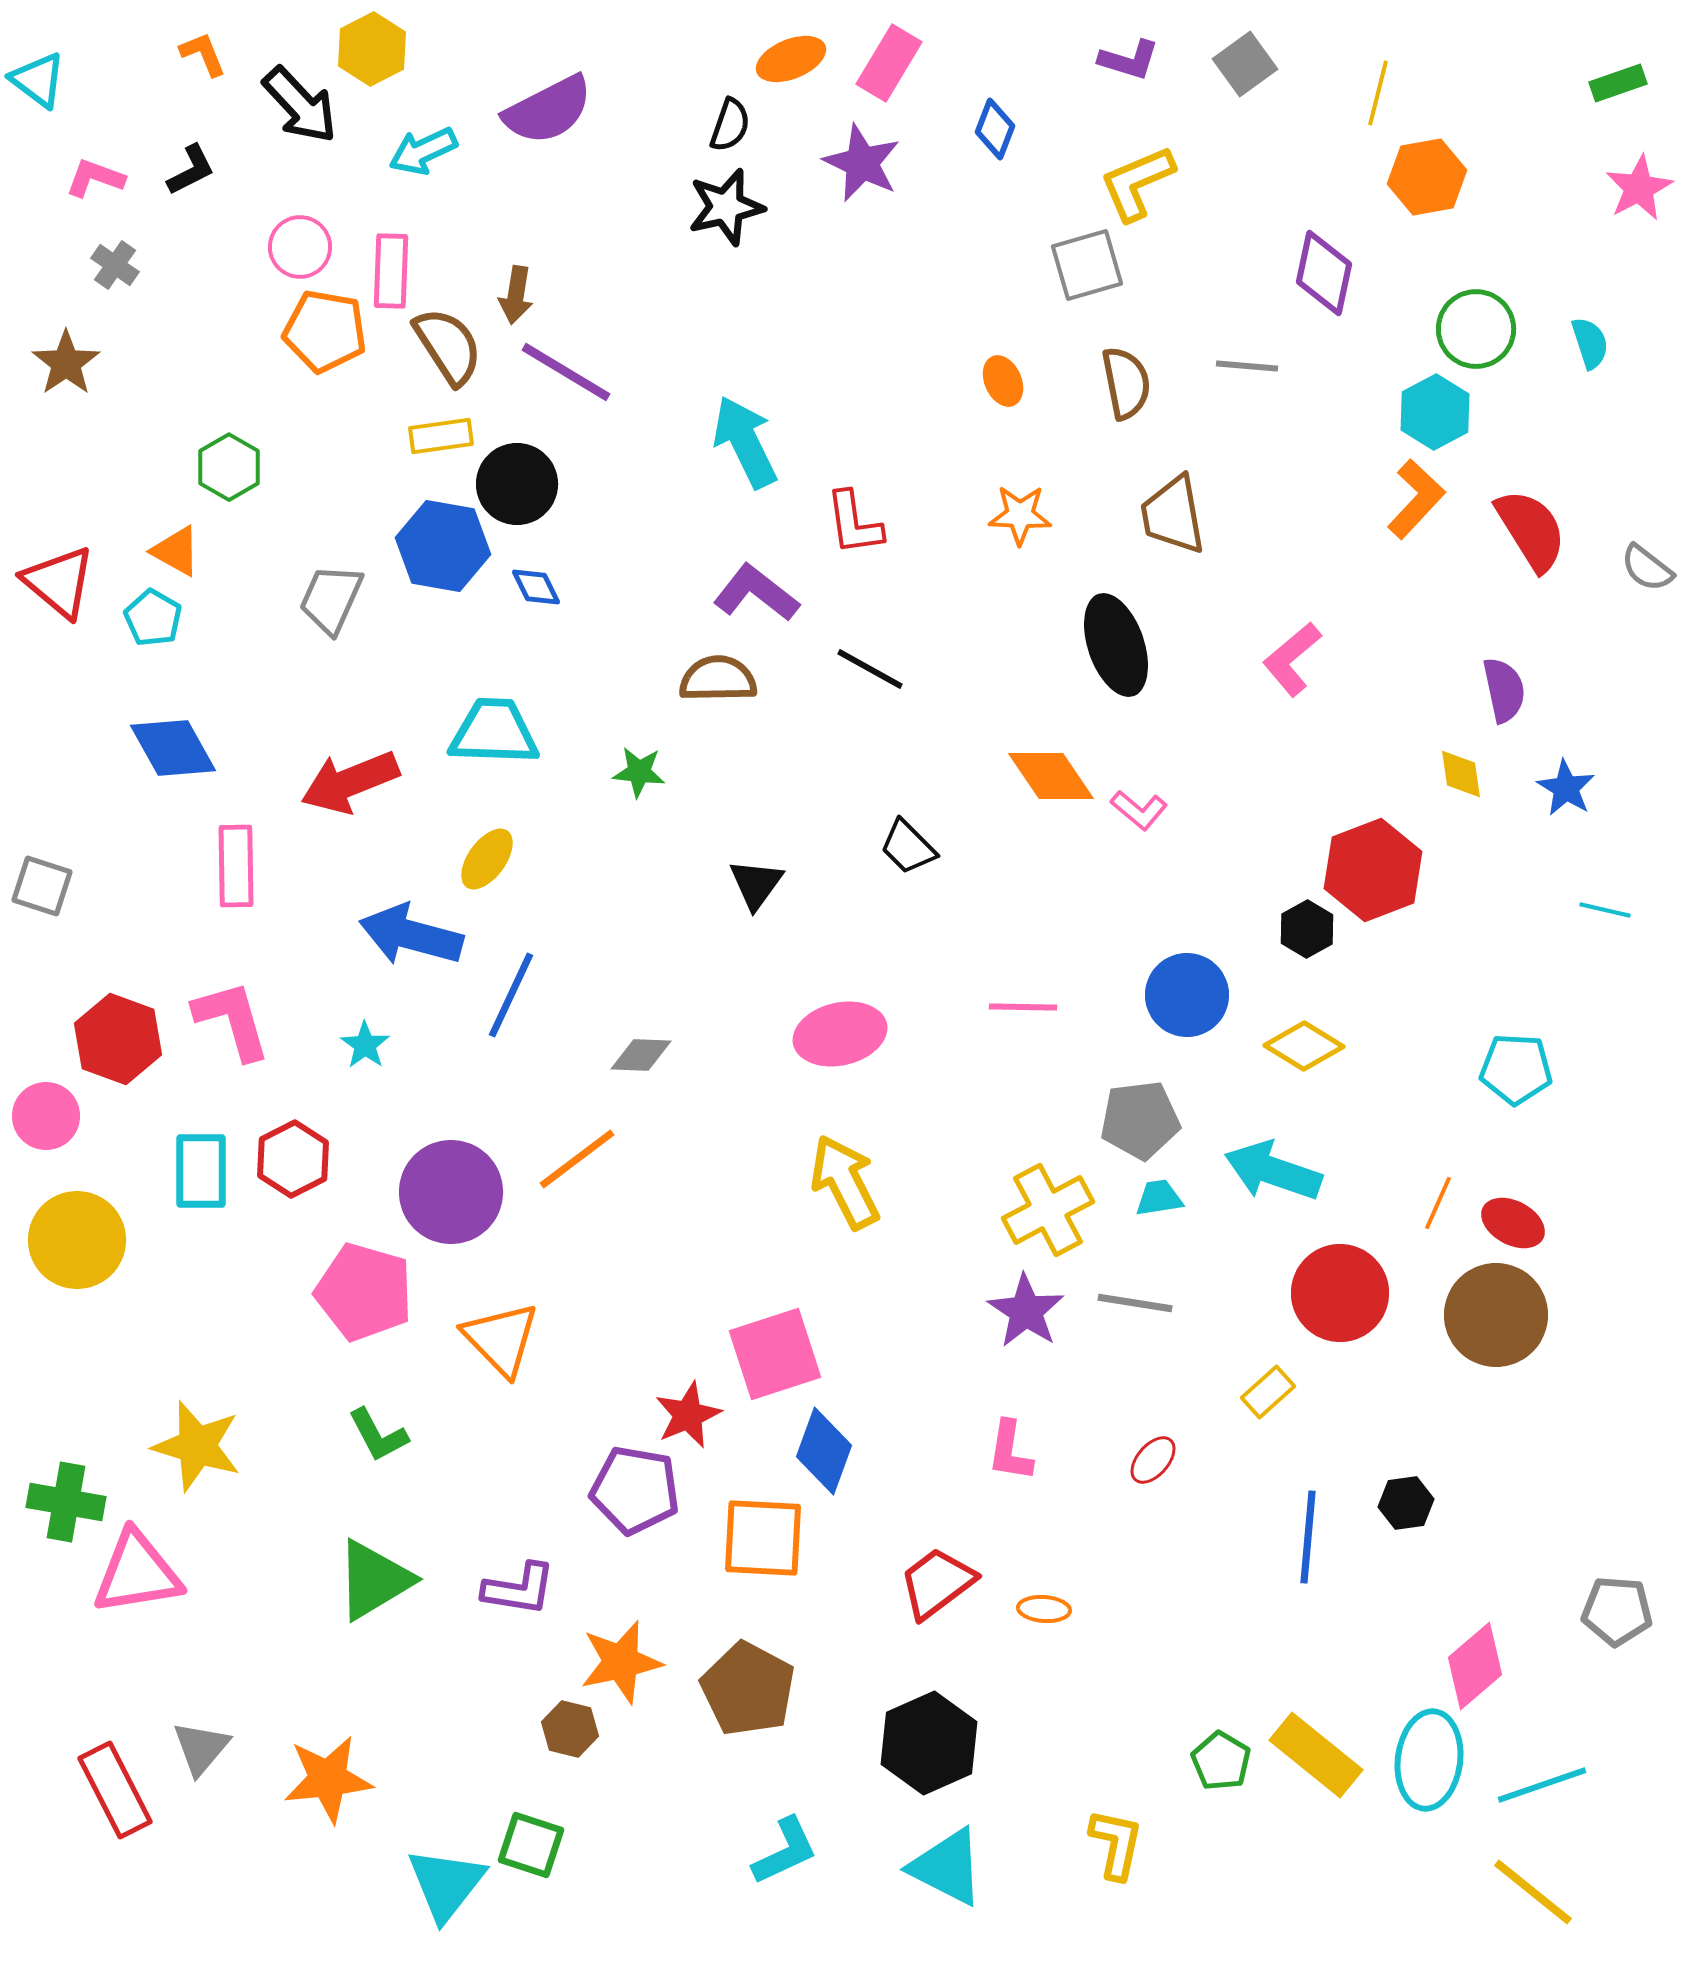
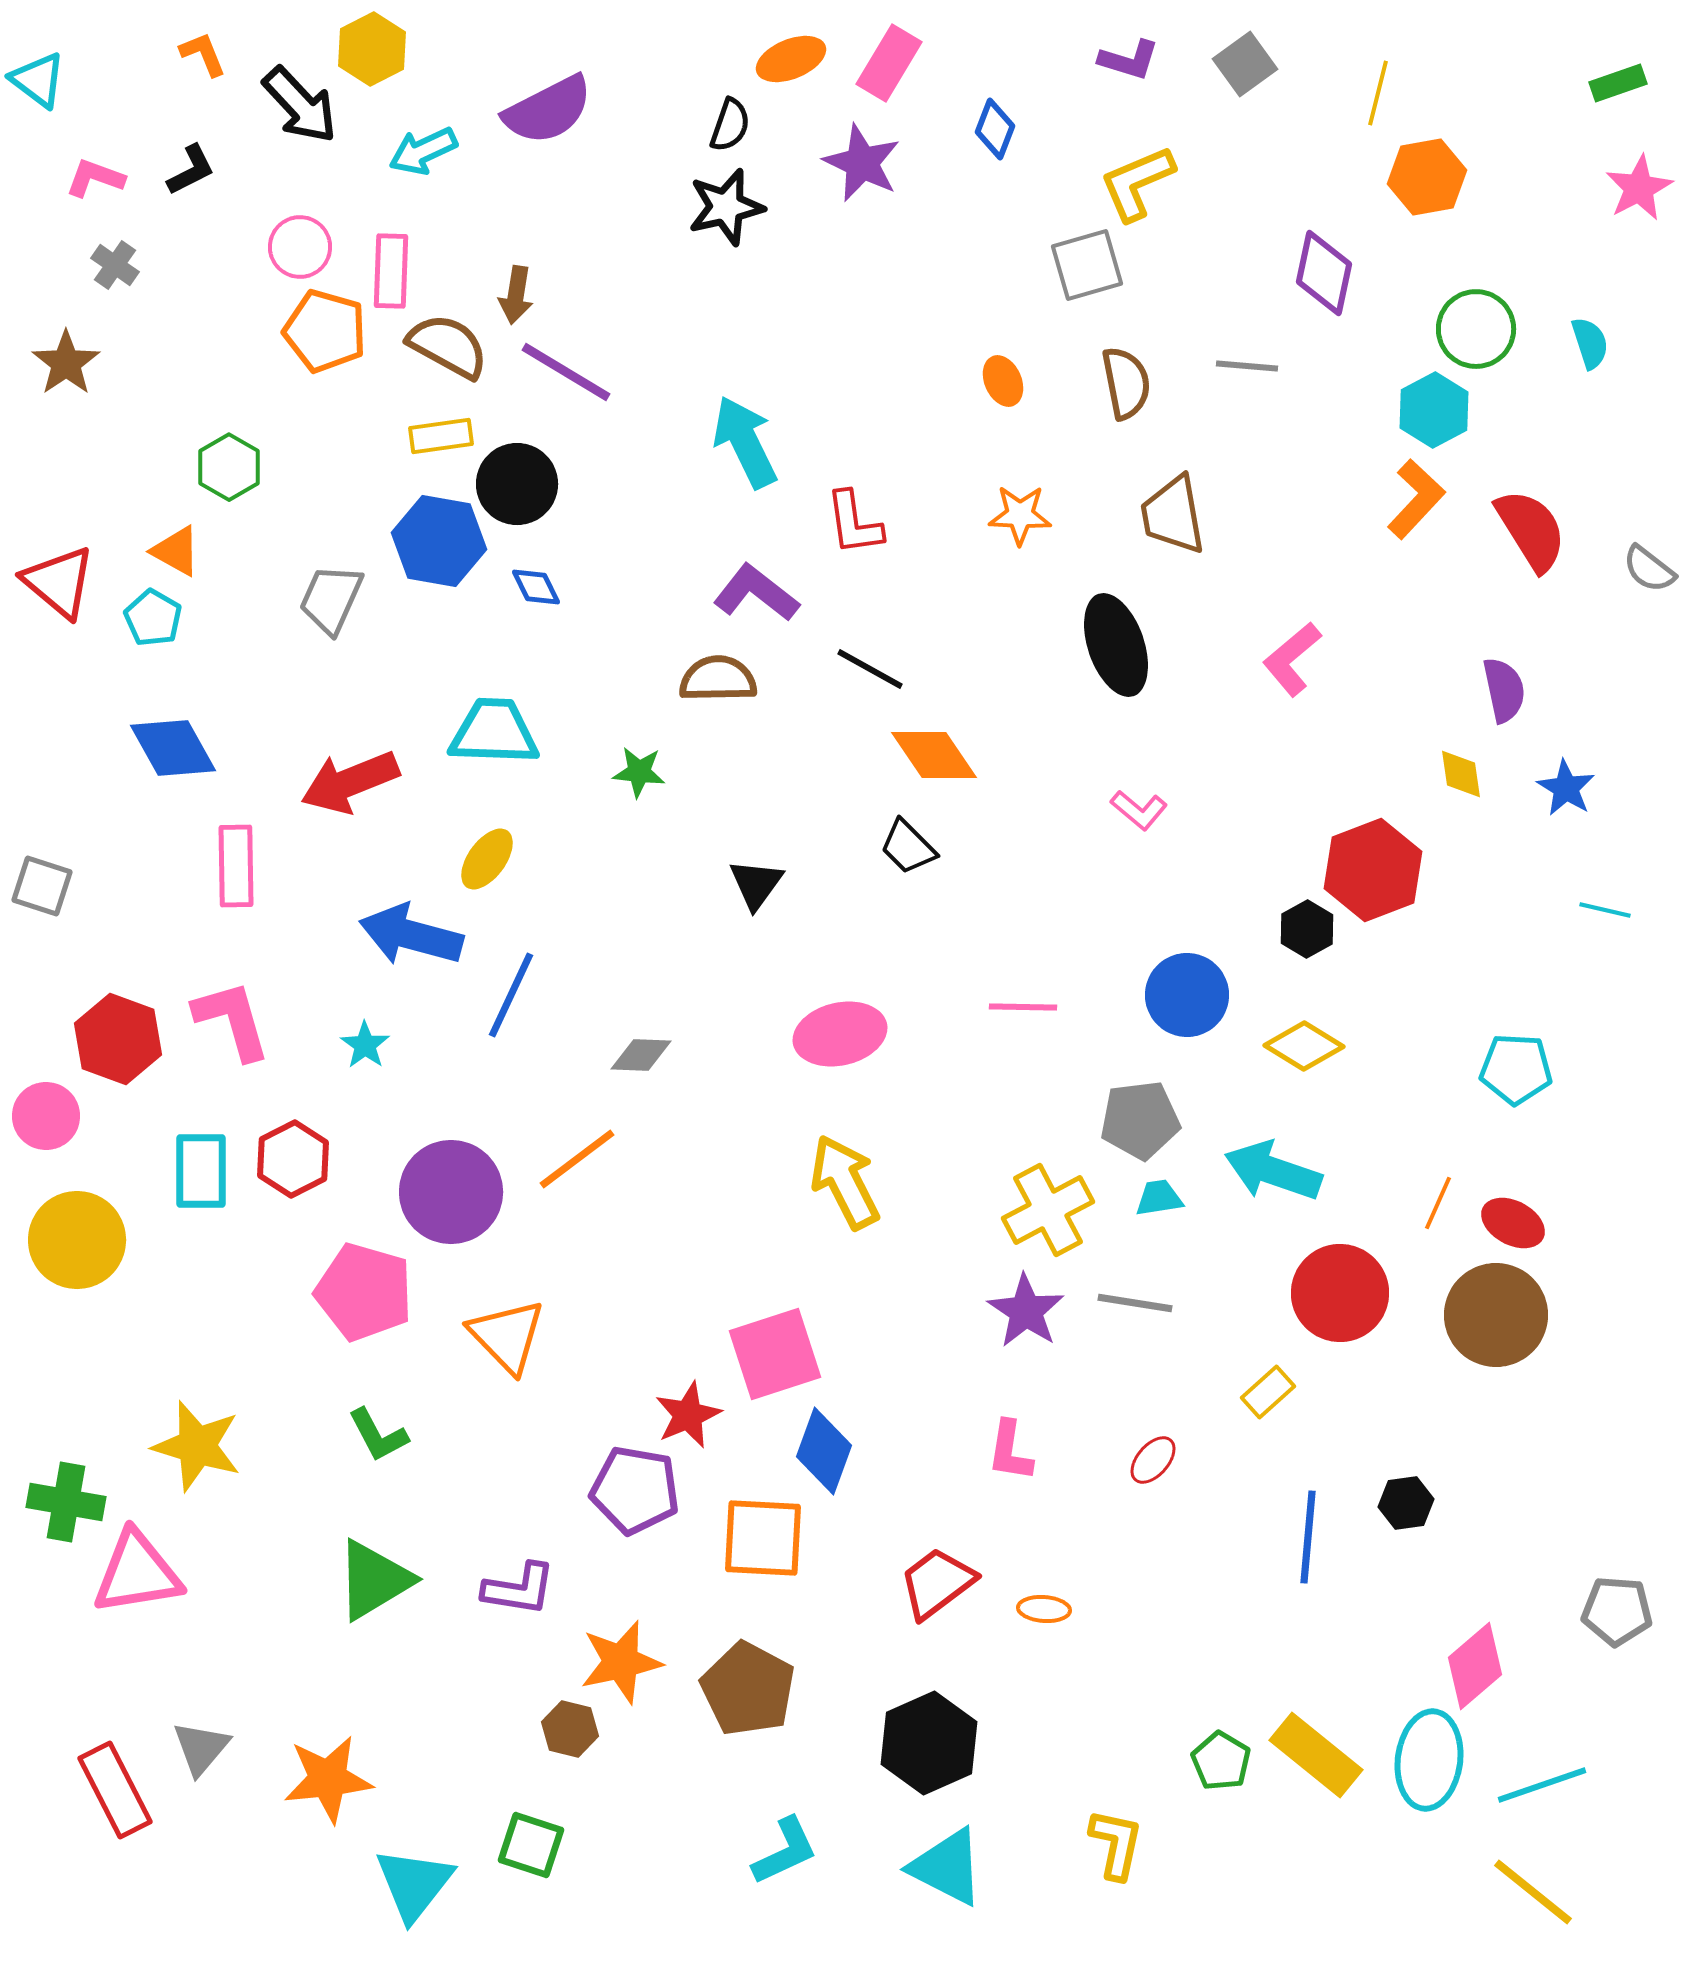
orange pentagon at (325, 331): rotated 6 degrees clockwise
brown semicircle at (448, 346): rotated 28 degrees counterclockwise
cyan hexagon at (1435, 412): moved 1 px left, 2 px up
blue hexagon at (443, 546): moved 4 px left, 5 px up
gray semicircle at (1647, 568): moved 2 px right, 1 px down
orange diamond at (1051, 776): moved 117 px left, 21 px up
orange triangle at (501, 1339): moved 6 px right, 3 px up
cyan triangle at (446, 1884): moved 32 px left
